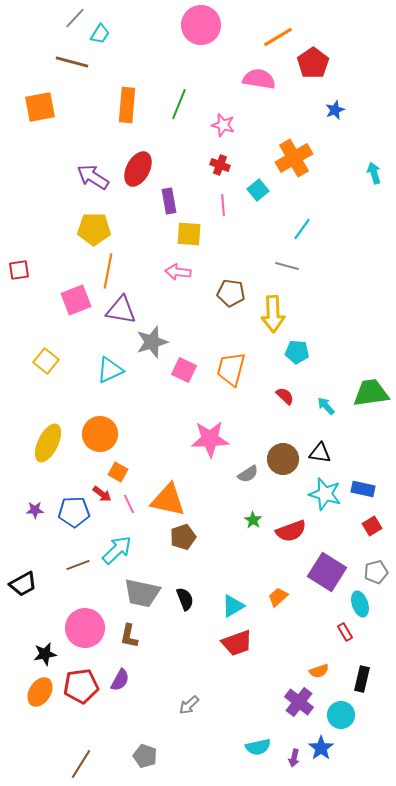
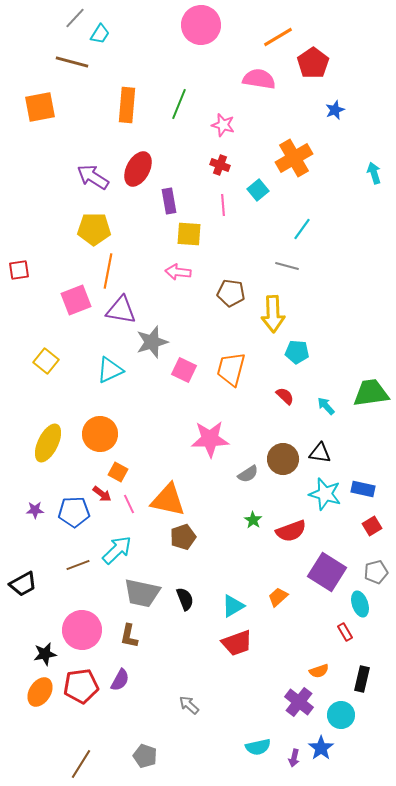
pink circle at (85, 628): moved 3 px left, 2 px down
gray arrow at (189, 705): rotated 85 degrees clockwise
